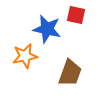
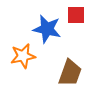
red square: rotated 12 degrees counterclockwise
orange star: moved 2 px left
